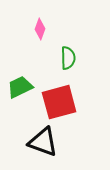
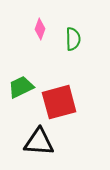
green semicircle: moved 5 px right, 19 px up
green trapezoid: moved 1 px right
black triangle: moved 4 px left; rotated 16 degrees counterclockwise
